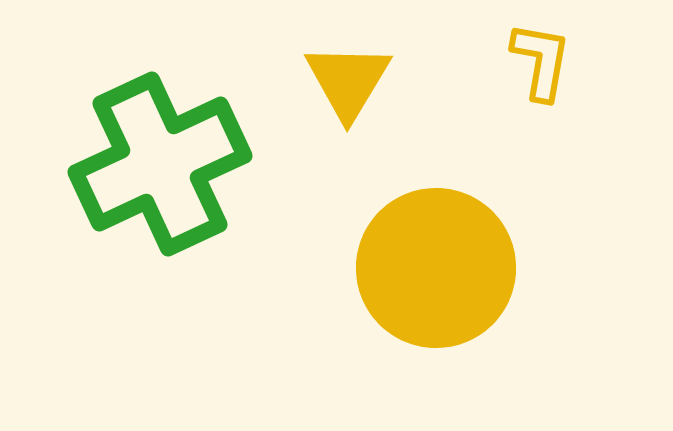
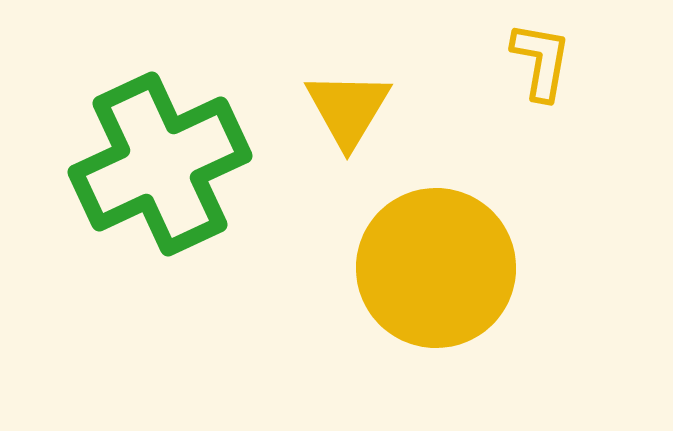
yellow triangle: moved 28 px down
